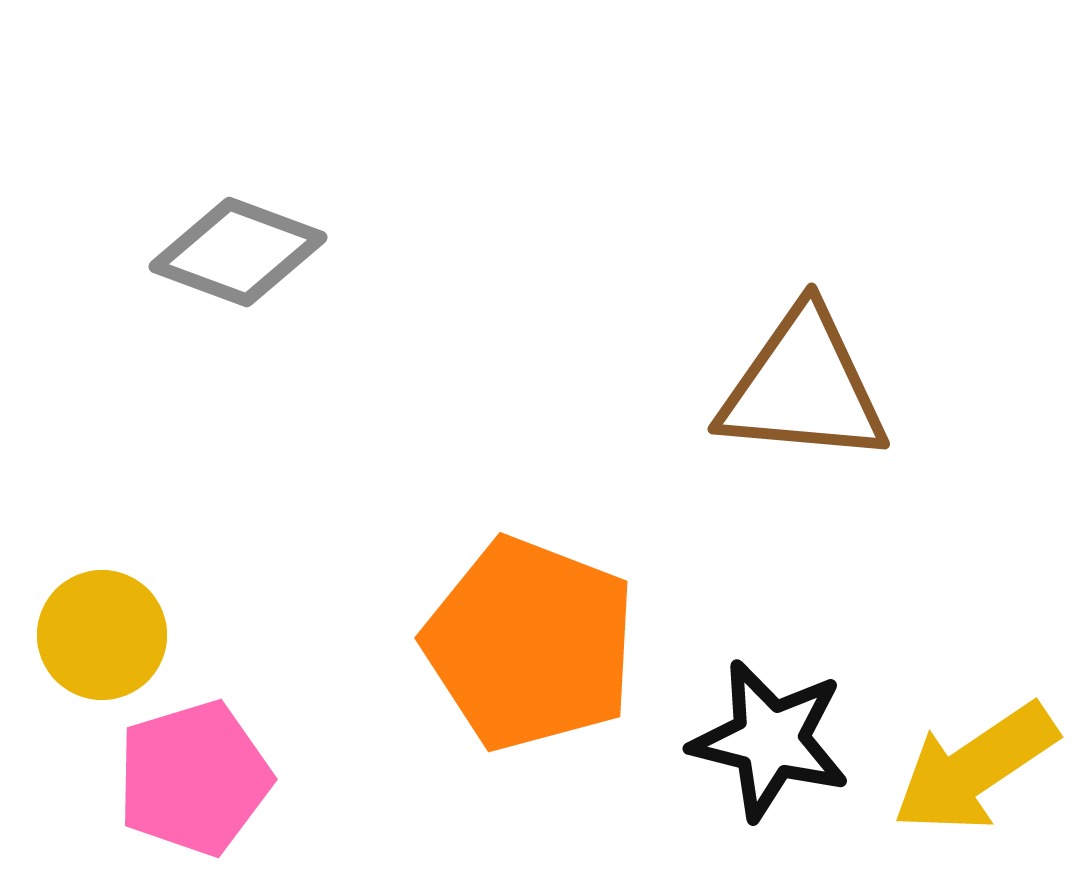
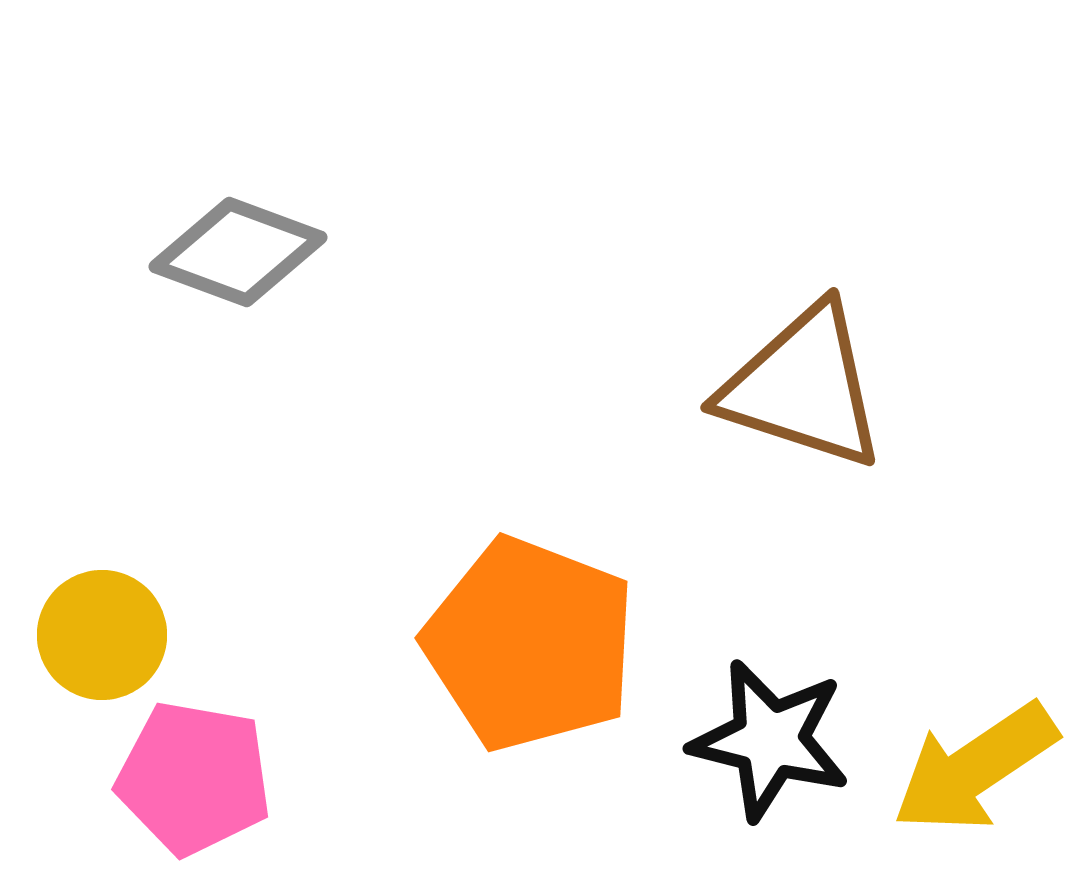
brown triangle: rotated 13 degrees clockwise
pink pentagon: rotated 27 degrees clockwise
